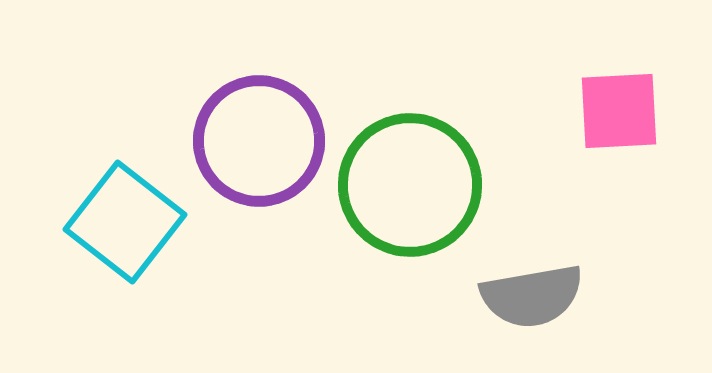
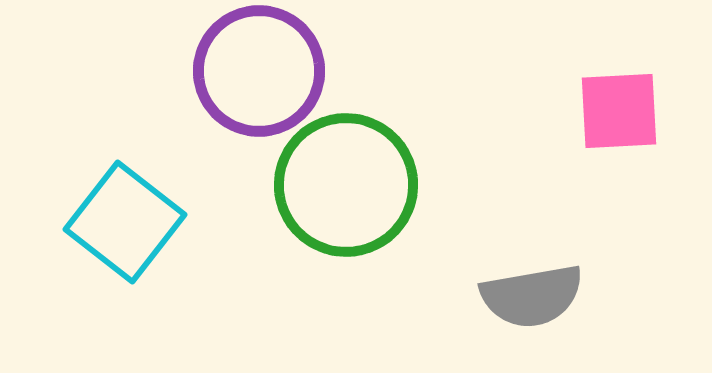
purple circle: moved 70 px up
green circle: moved 64 px left
